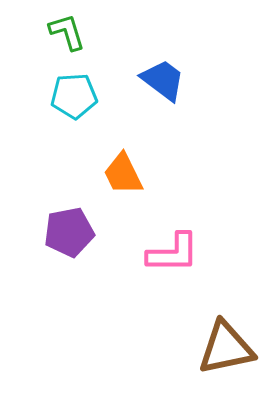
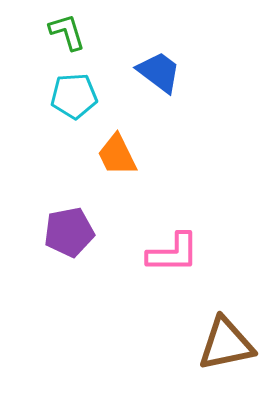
blue trapezoid: moved 4 px left, 8 px up
orange trapezoid: moved 6 px left, 19 px up
brown triangle: moved 4 px up
